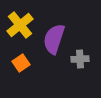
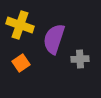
yellow cross: rotated 32 degrees counterclockwise
